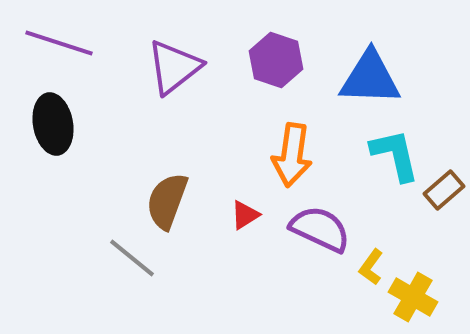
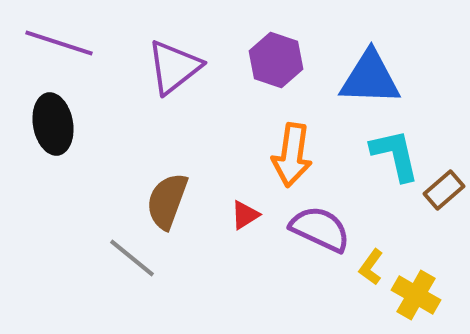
yellow cross: moved 3 px right, 2 px up
